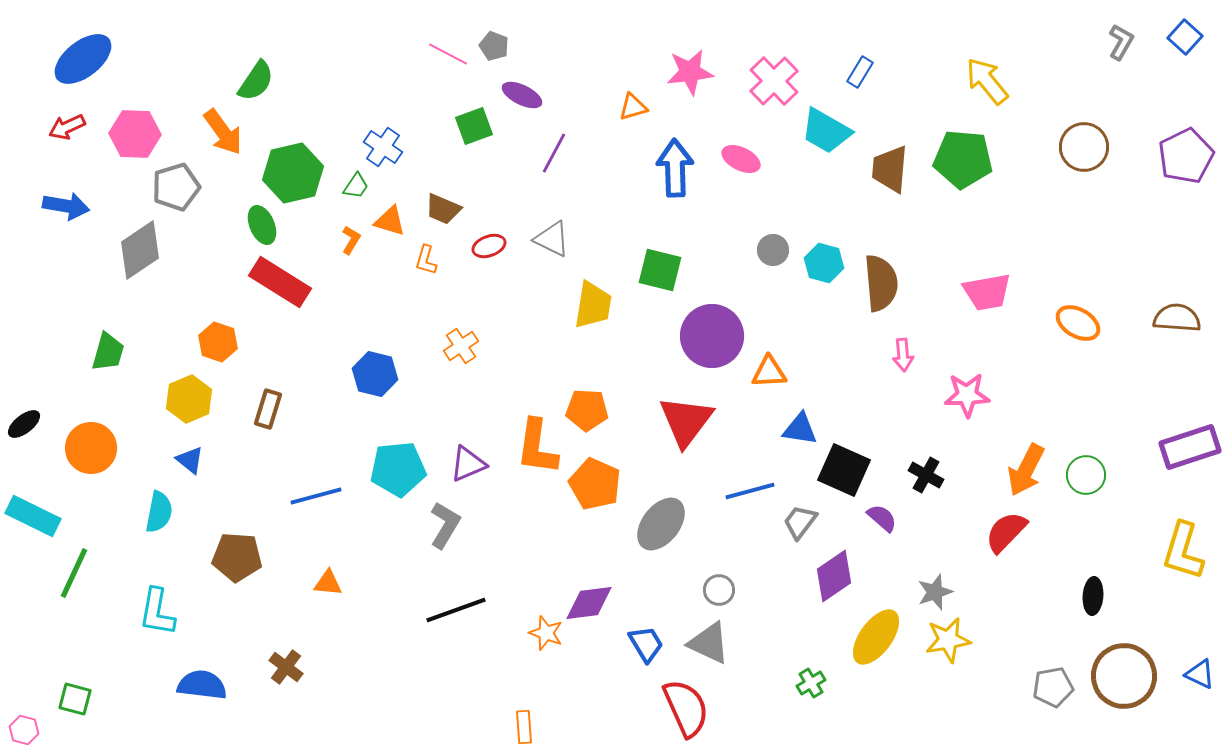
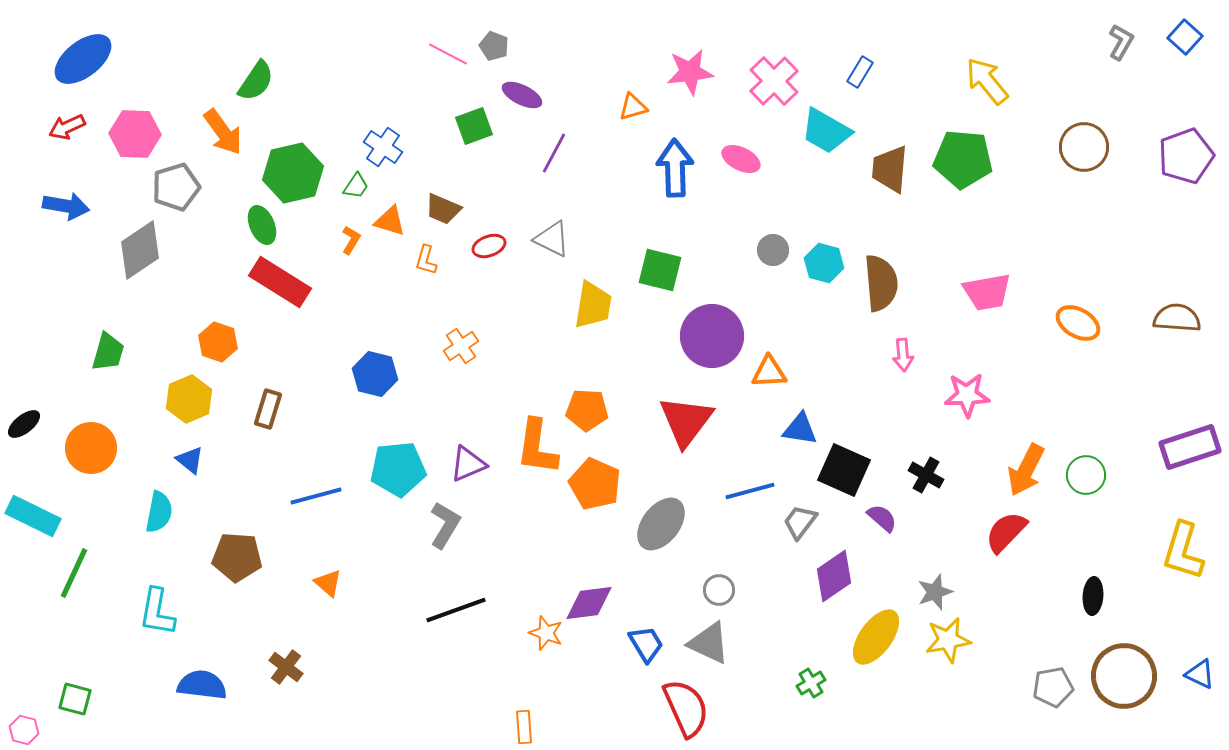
purple pentagon at (1186, 156): rotated 6 degrees clockwise
orange triangle at (328, 583): rotated 36 degrees clockwise
